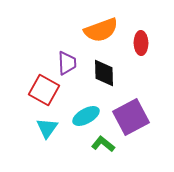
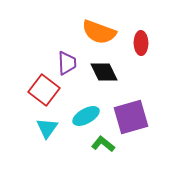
orange semicircle: moved 2 px left, 2 px down; rotated 40 degrees clockwise
black diamond: moved 1 px up; rotated 24 degrees counterclockwise
red square: rotated 8 degrees clockwise
purple square: rotated 12 degrees clockwise
